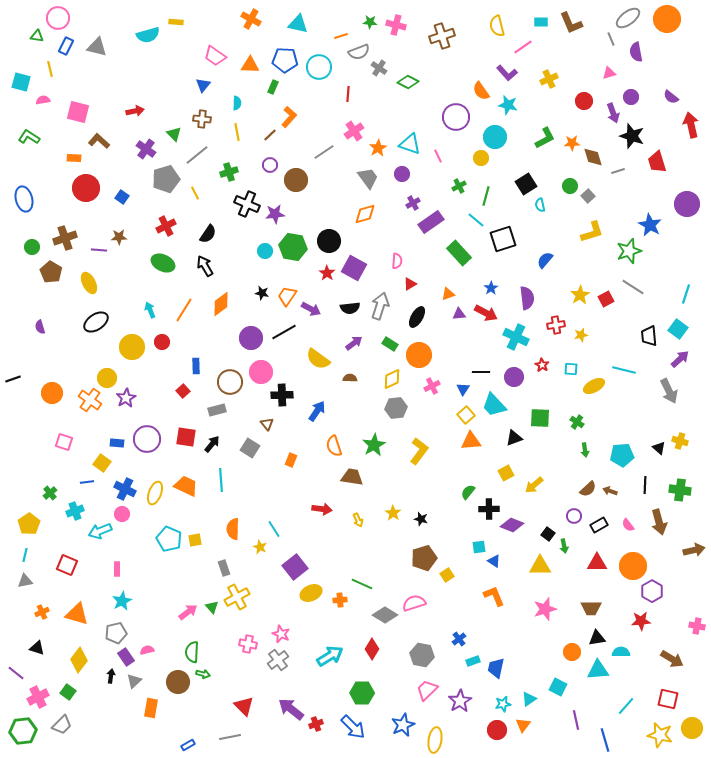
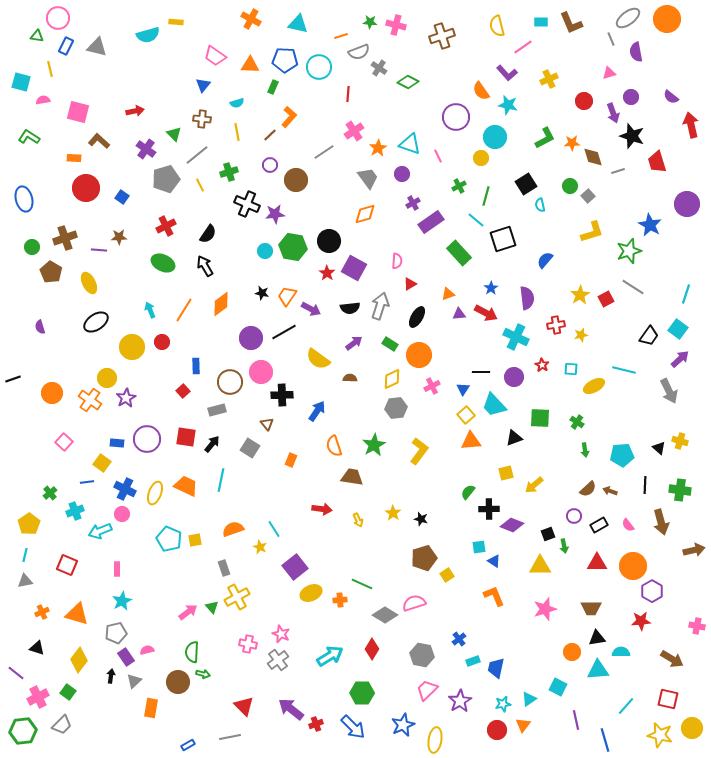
cyan semicircle at (237, 103): rotated 72 degrees clockwise
yellow line at (195, 193): moved 5 px right, 8 px up
black trapezoid at (649, 336): rotated 140 degrees counterclockwise
pink square at (64, 442): rotated 24 degrees clockwise
yellow square at (506, 473): rotated 14 degrees clockwise
cyan line at (221, 480): rotated 15 degrees clockwise
brown arrow at (659, 522): moved 2 px right
orange semicircle at (233, 529): rotated 70 degrees clockwise
black square at (548, 534): rotated 32 degrees clockwise
